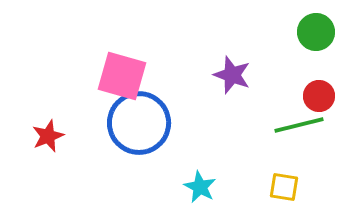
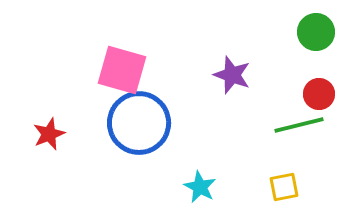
pink square: moved 6 px up
red circle: moved 2 px up
red star: moved 1 px right, 2 px up
yellow square: rotated 20 degrees counterclockwise
